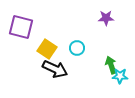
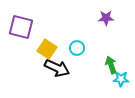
black arrow: moved 2 px right, 1 px up
cyan star: moved 1 px right, 3 px down
